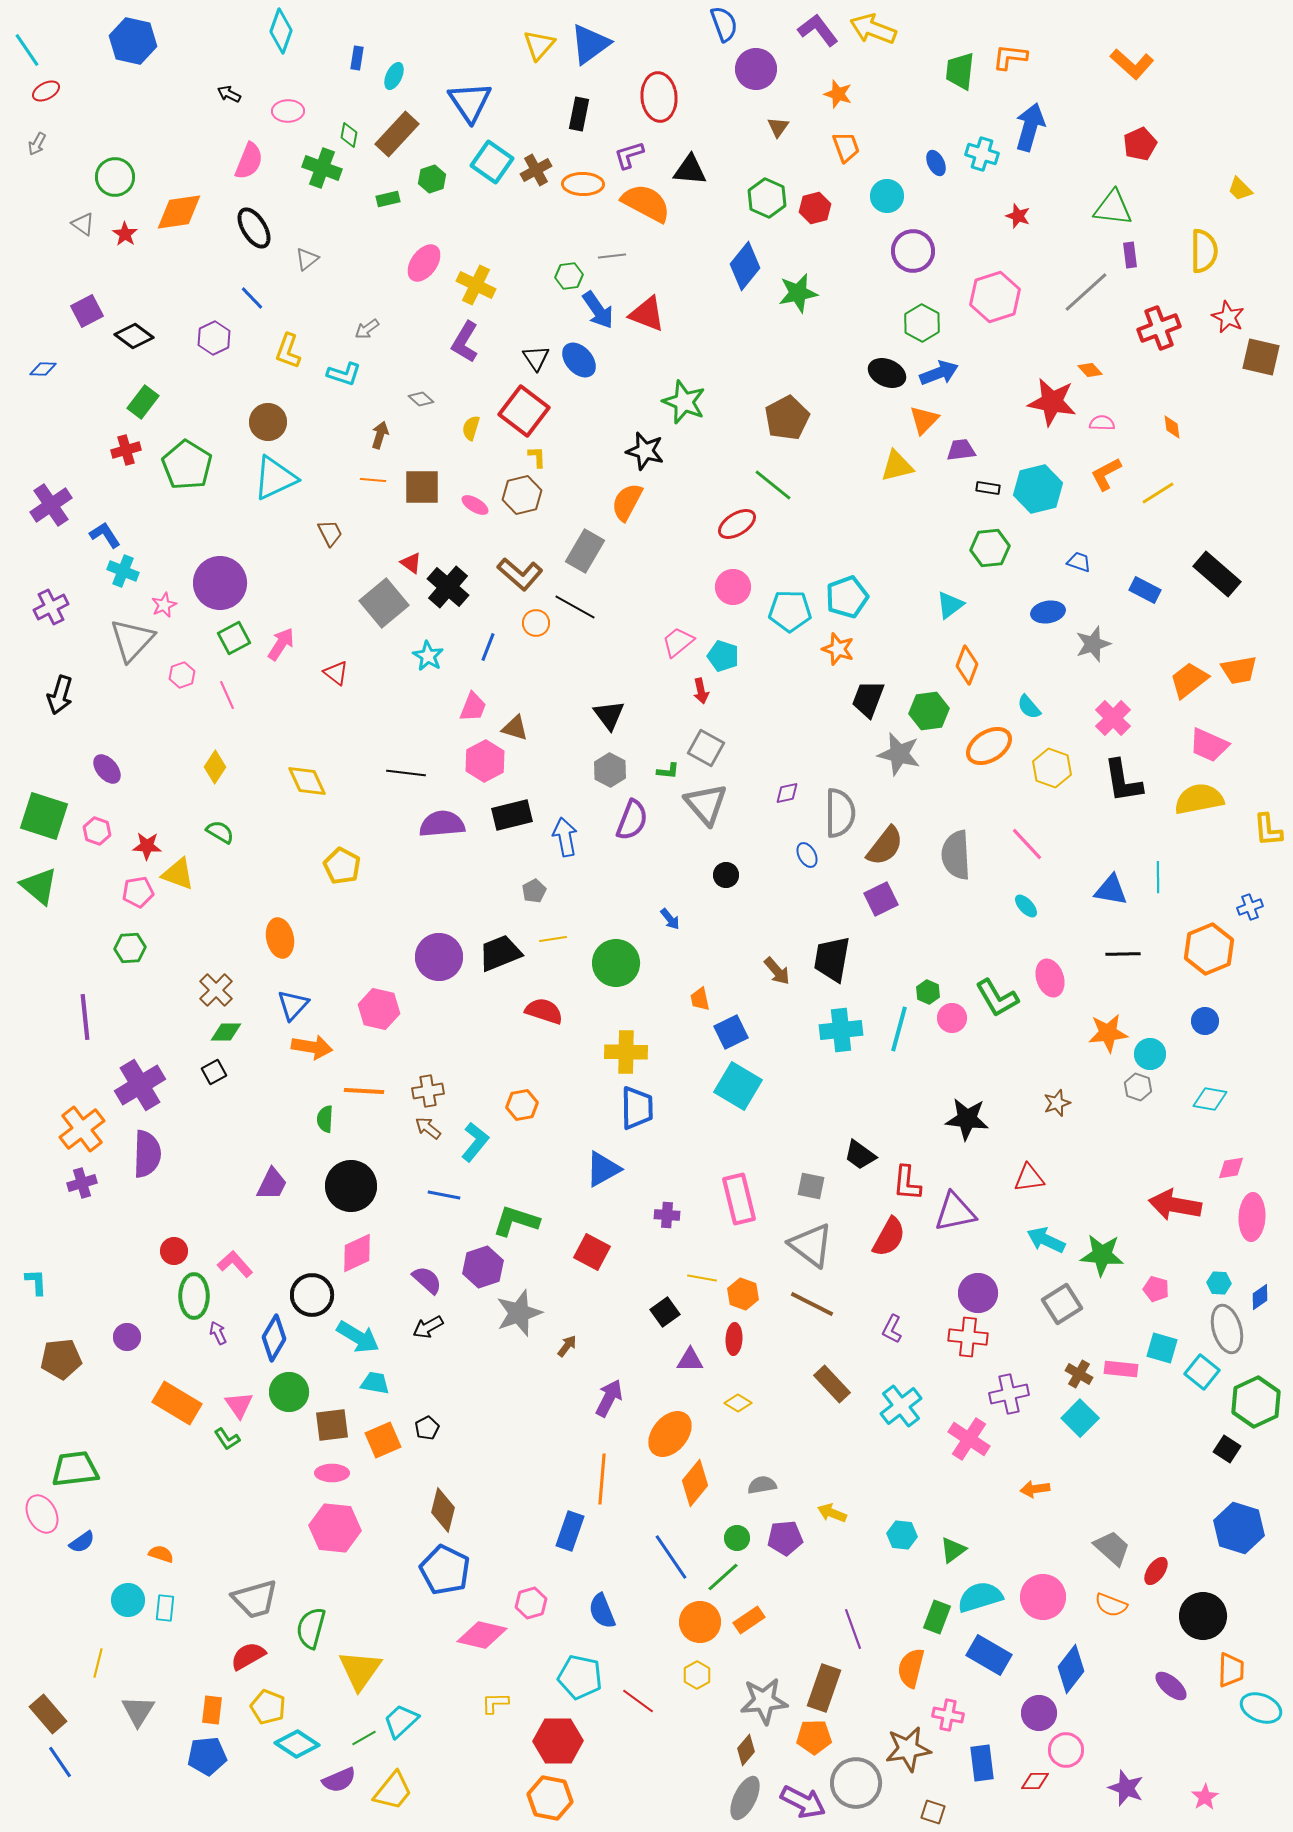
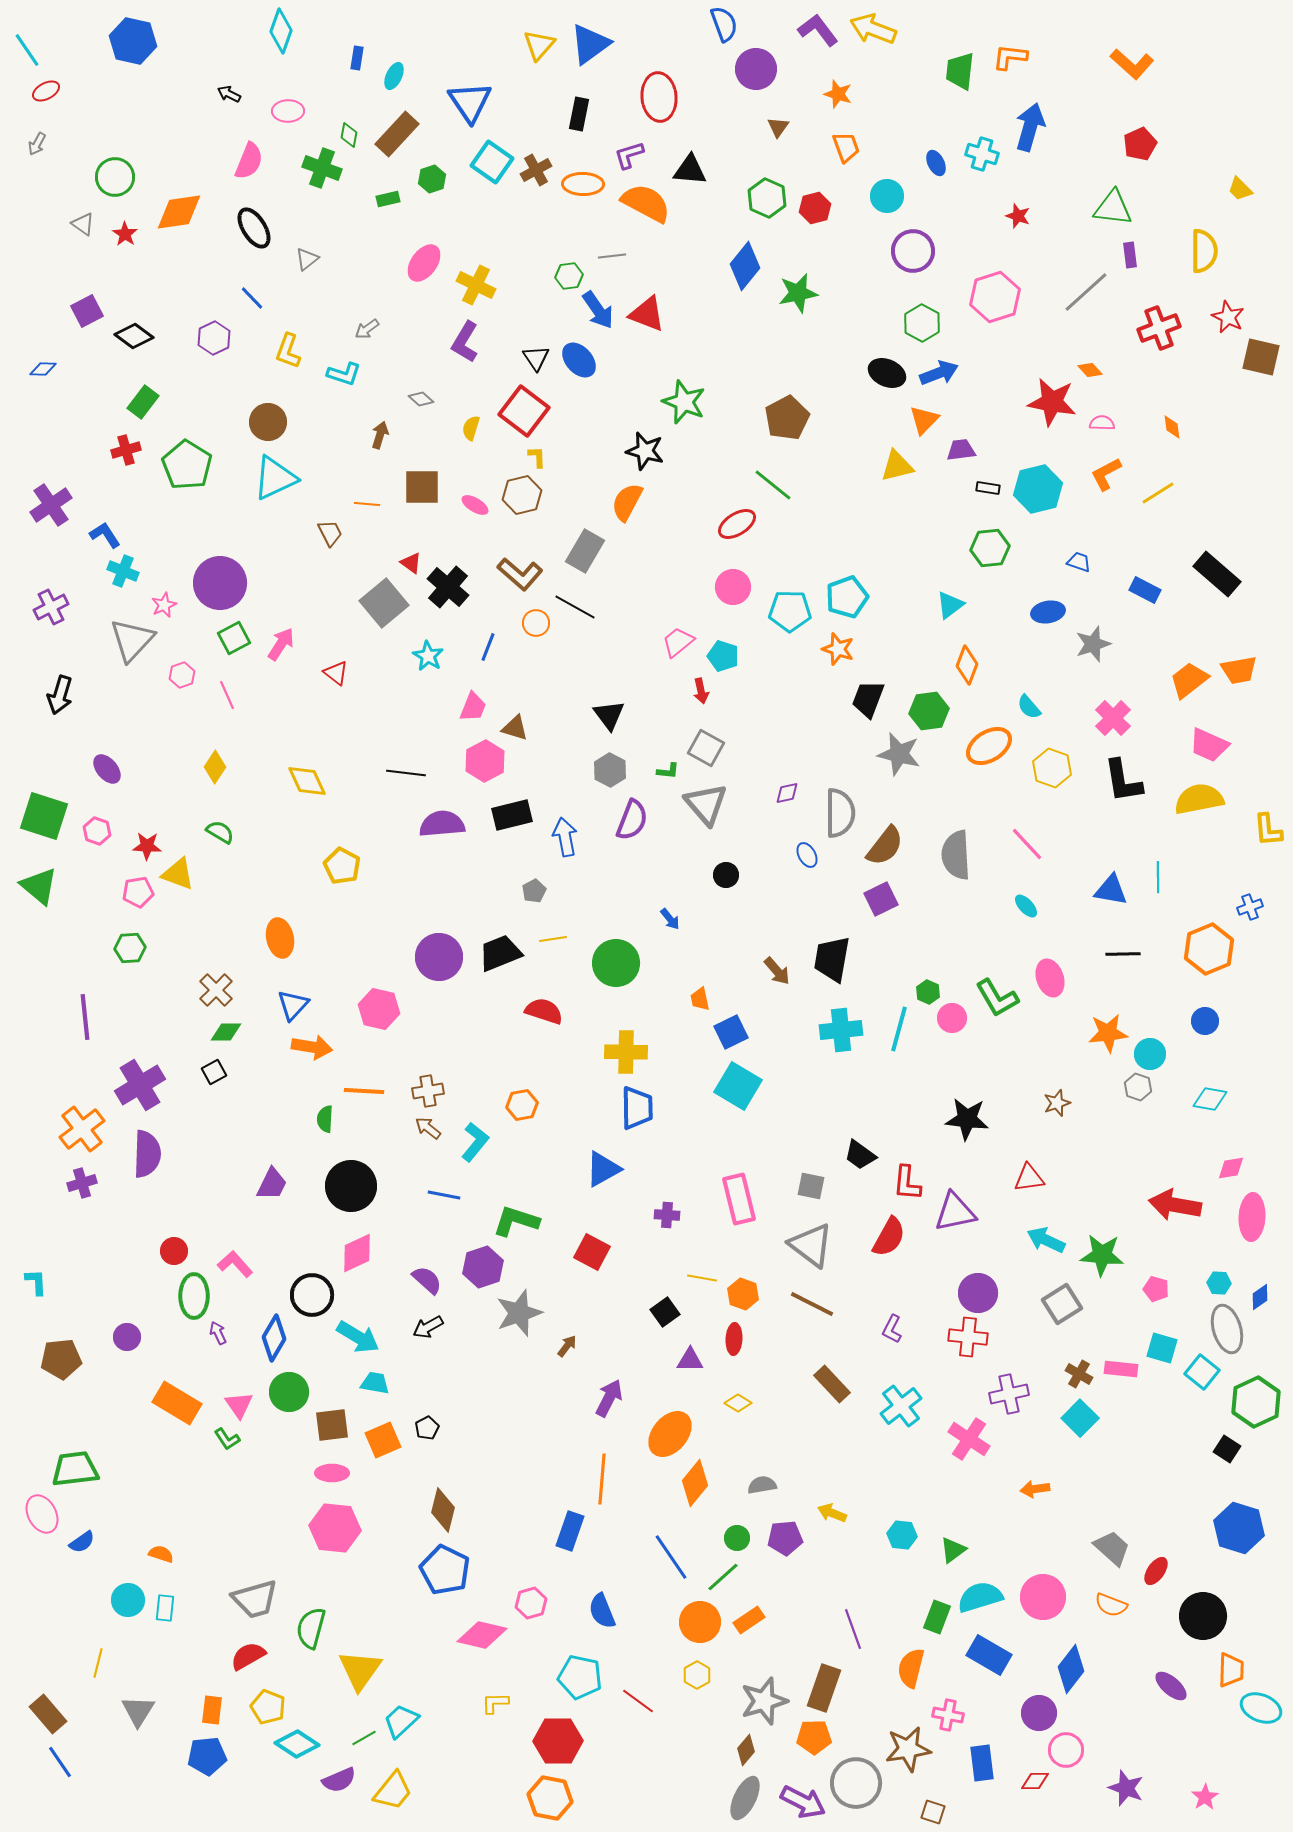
orange line at (373, 480): moved 6 px left, 24 px down
gray star at (764, 1701): rotated 12 degrees counterclockwise
